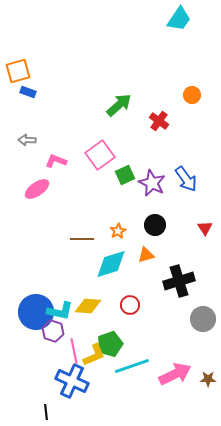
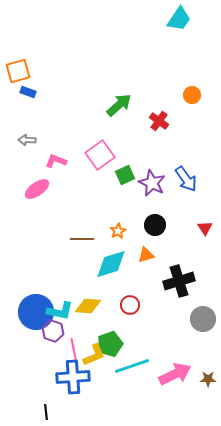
blue cross: moved 1 px right, 4 px up; rotated 28 degrees counterclockwise
